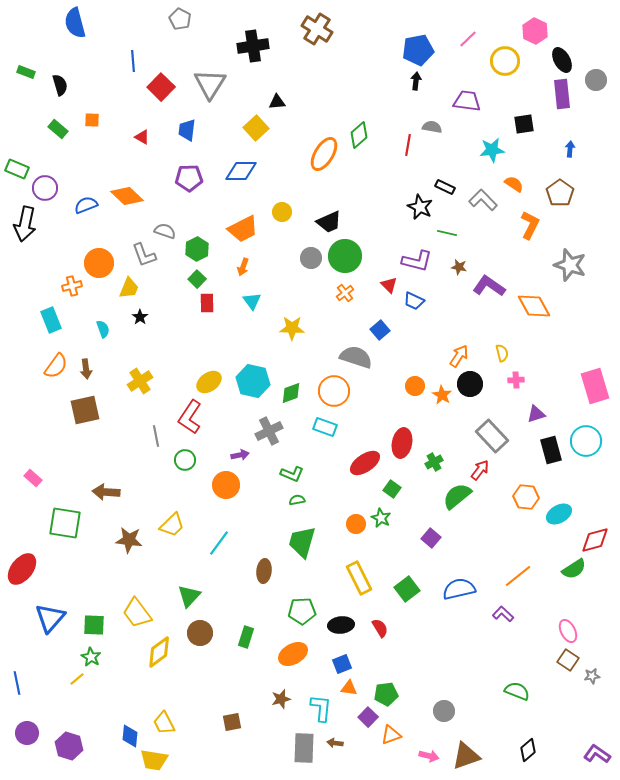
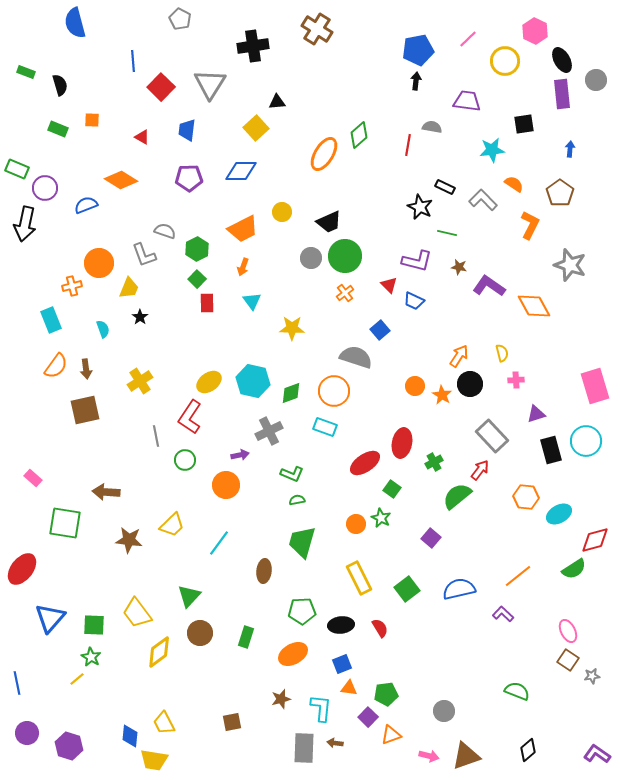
green rectangle at (58, 129): rotated 18 degrees counterclockwise
orange diamond at (127, 196): moved 6 px left, 16 px up; rotated 12 degrees counterclockwise
